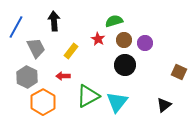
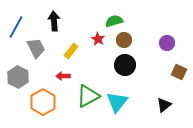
purple circle: moved 22 px right
gray hexagon: moved 9 px left
